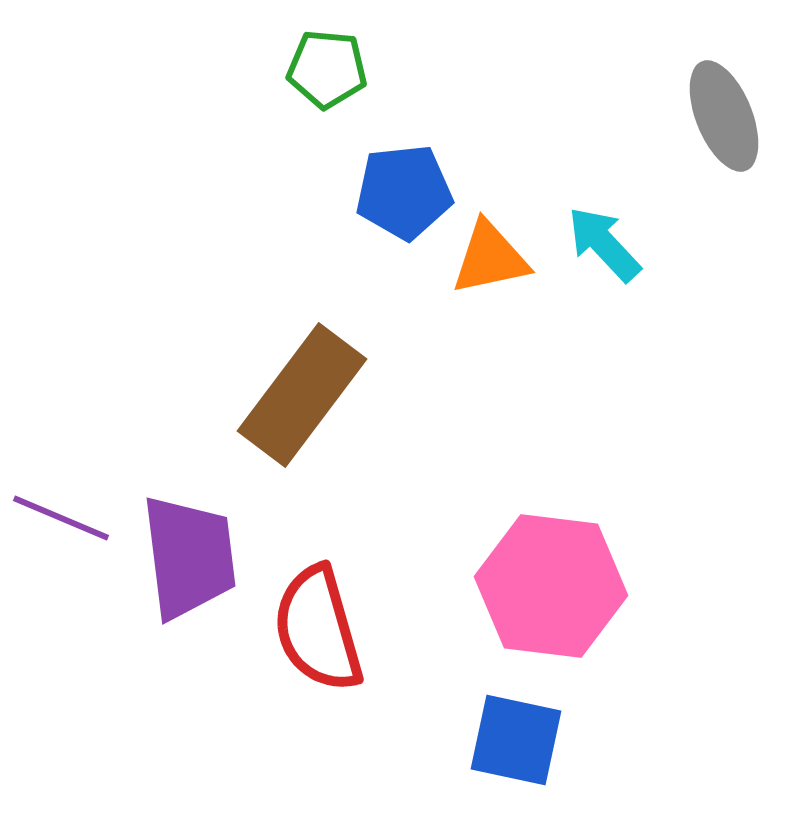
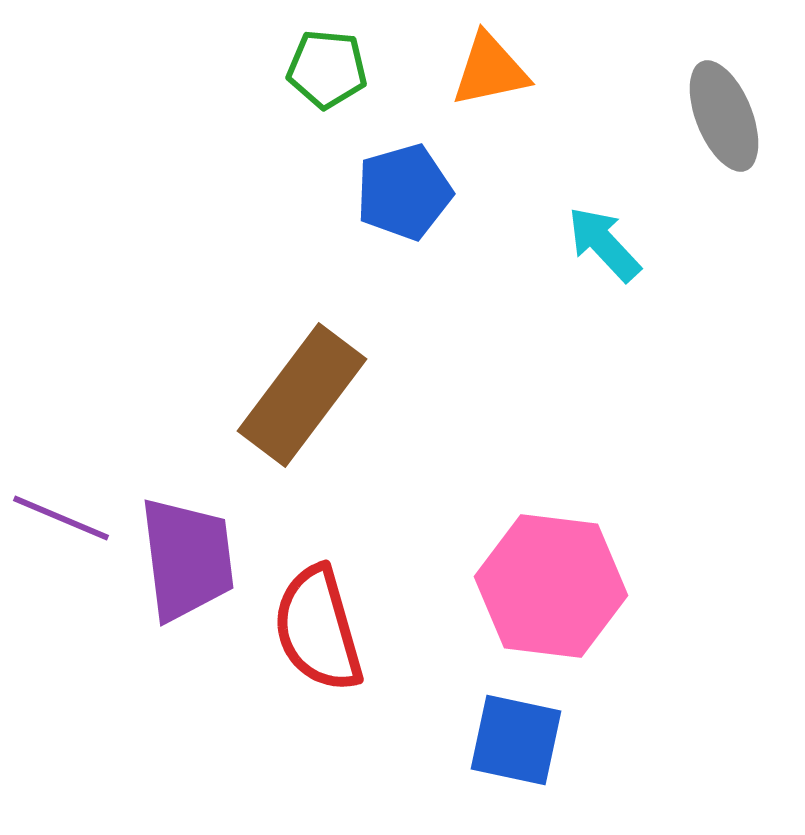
blue pentagon: rotated 10 degrees counterclockwise
orange triangle: moved 188 px up
purple trapezoid: moved 2 px left, 2 px down
